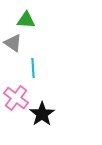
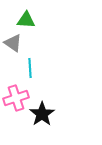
cyan line: moved 3 px left
pink cross: rotated 35 degrees clockwise
